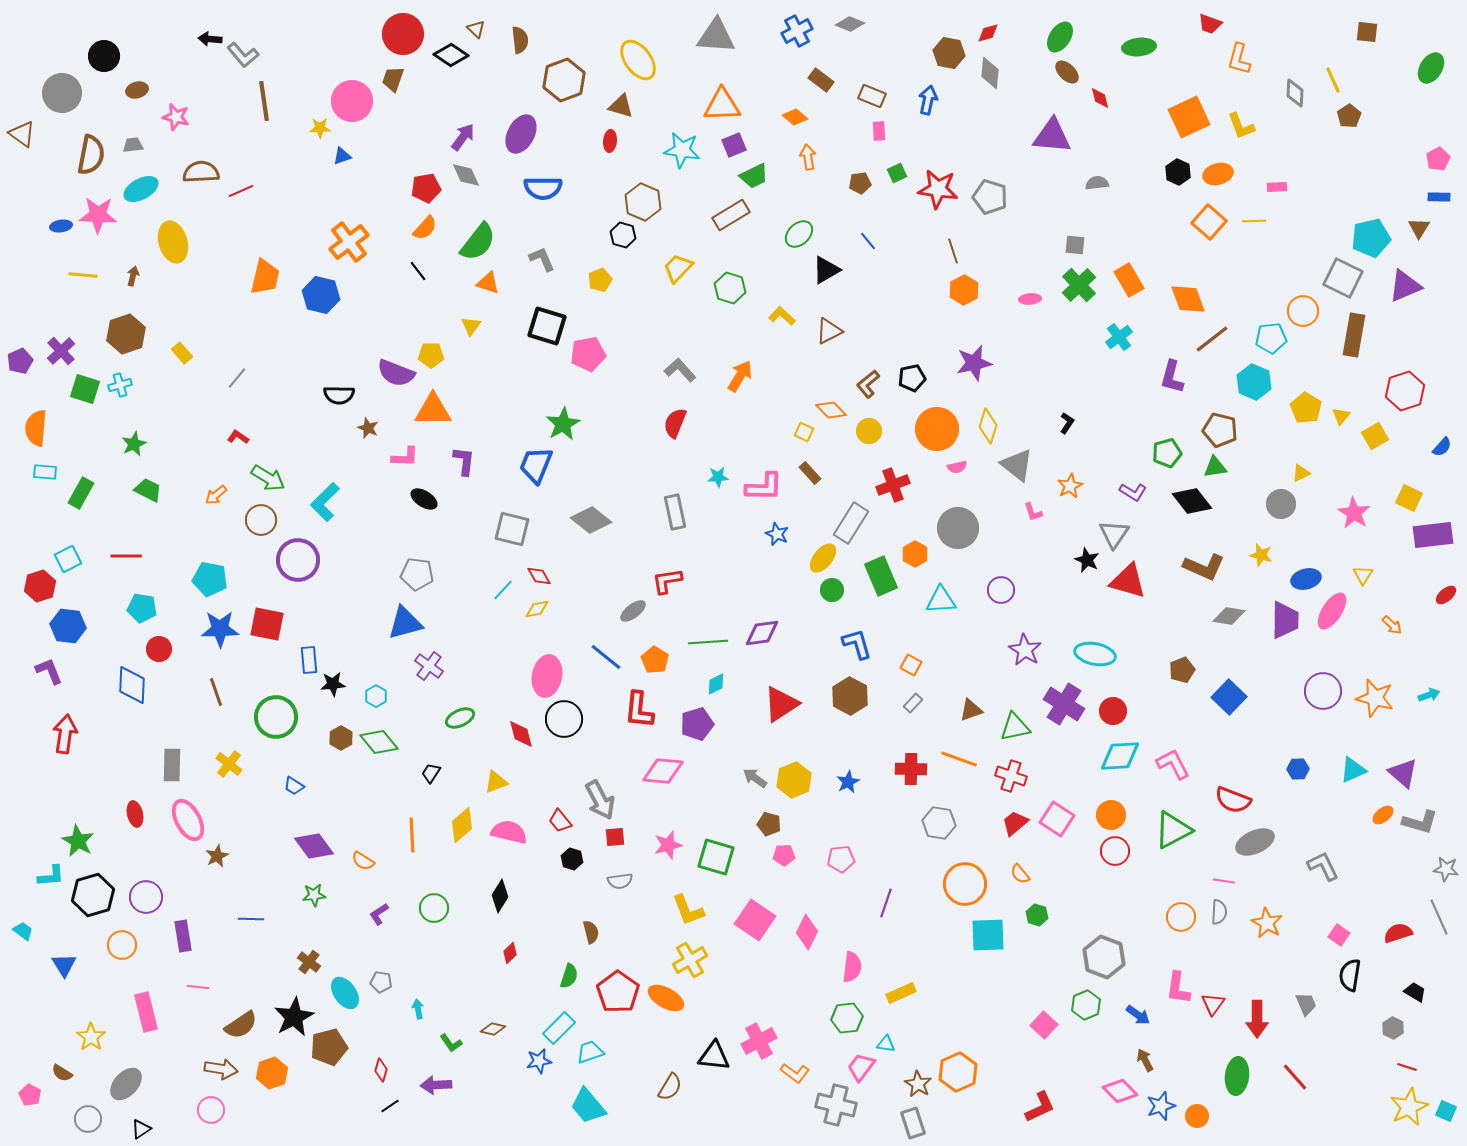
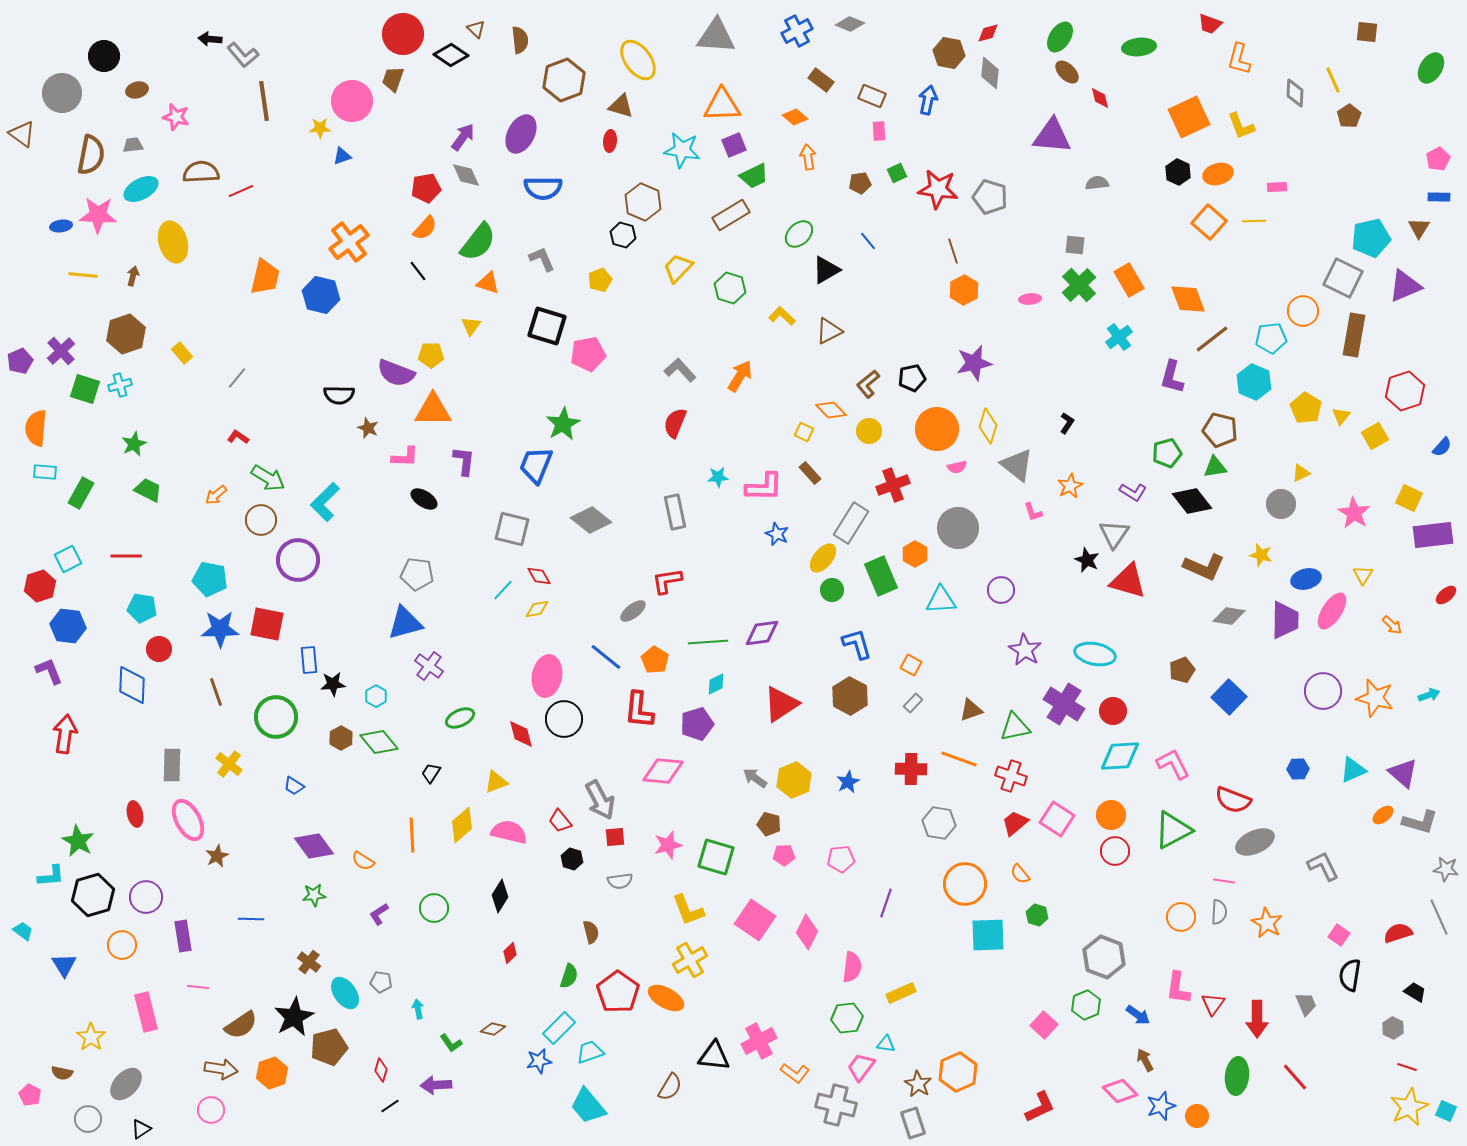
brown semicircle at (62, 1073): rotated 20 degrees counterclockwise
